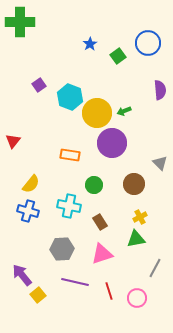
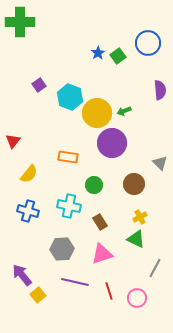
blue star: moved 8 px right, 9 px down
orange rectangle: moved 2 px left, 2 px down
yellow semicircle: moved 2 px left, 10 px up
green triangle: rotated 36 degrees clockwise
